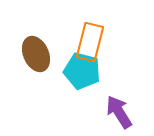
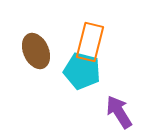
brown ellipse: moved 3 px up
